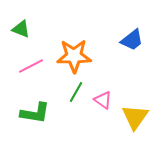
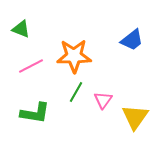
pink triangle: rotated 30 degrees clockwise
